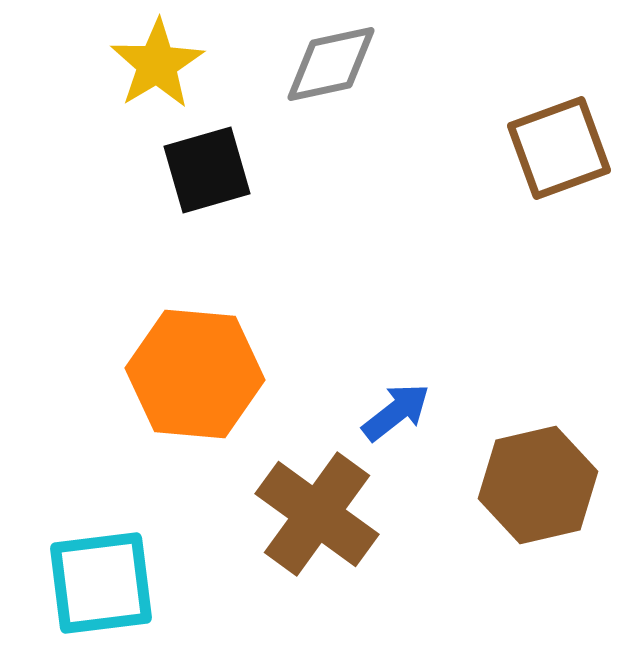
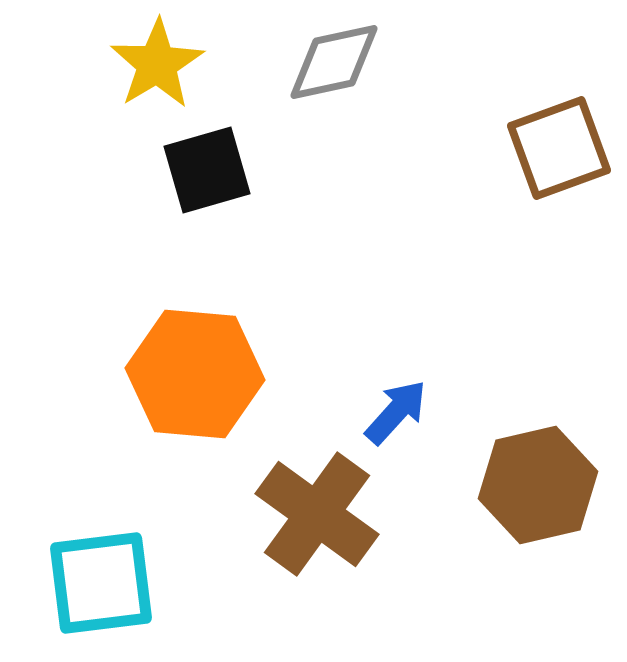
gray diamond: moved 3 px right, 2 px up
blue arrow: rotated 10 degrees counterclockwise
